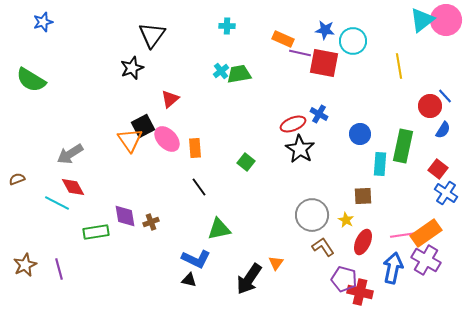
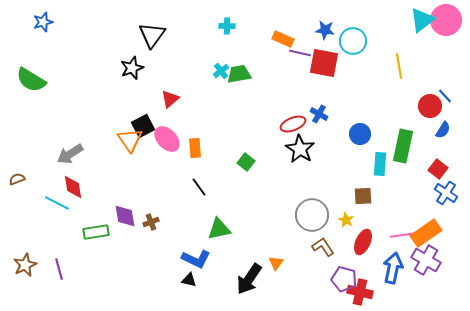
red diamond at (73, 187): rotated 20 degrees clockwise
